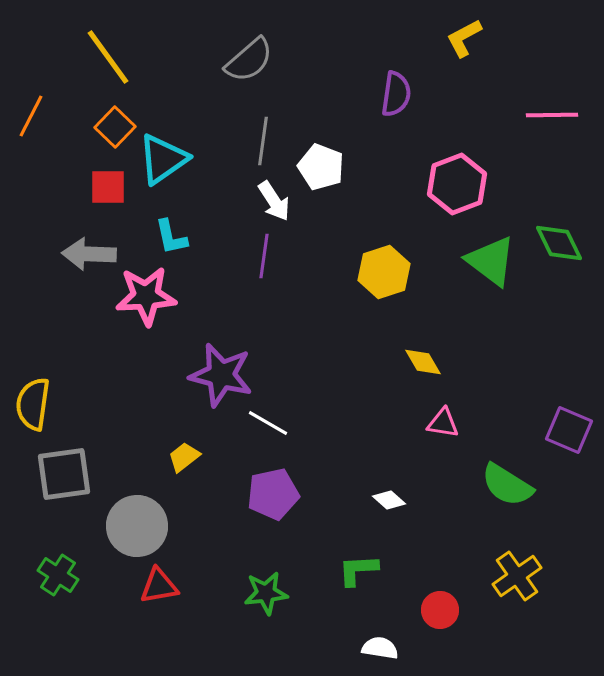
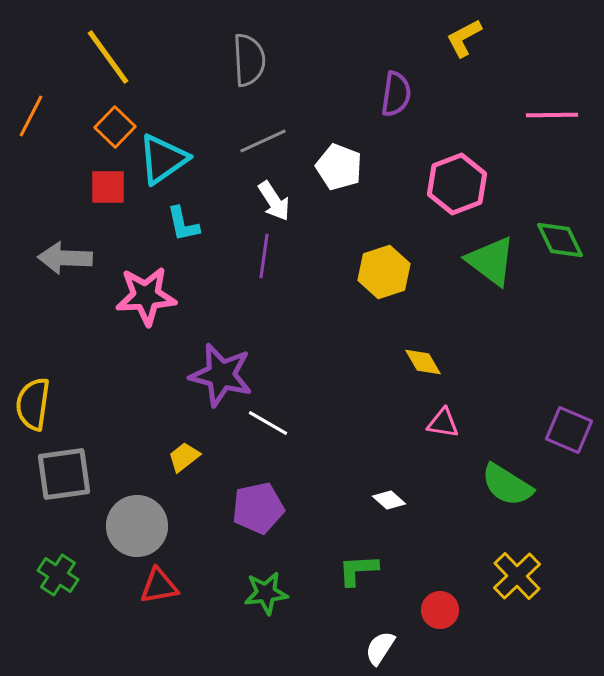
gray semicircle: rotated 52 degrees counterclockwise
gray line: rotated 57 degrees clockwise
white pentagon: moved 18 px right
cyan L-shape: moved 12 px right, 13 px up
green diamond: moved 1 px right, 3 px up
gray arrow: moved 24 px left, 4 px down
purple pentagon: moved 15 px left, 14 px down
yellow cross: rotated 9 degrees counterclockwise
white semicircle: rotated 66 degrees counterclockwise
